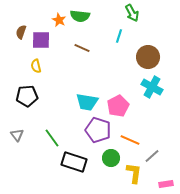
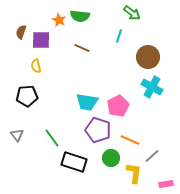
green arrow: rotated 24 degrees counterclockwise
